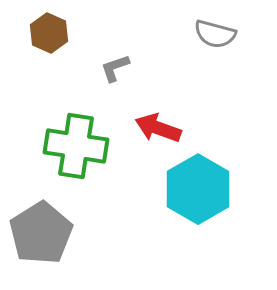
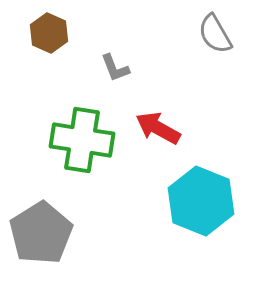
gray semicircle: rotated 45 degrees clockwise
gray L-shape: rotated 92 degrees counterclockwise
red arrow: rotated 9 degrees clockwise
green cross: moved 6 px right, 6 px up
cyan hexagon: moved 3 px right, 12 px down; rotated 8 degrees counterclockwise
